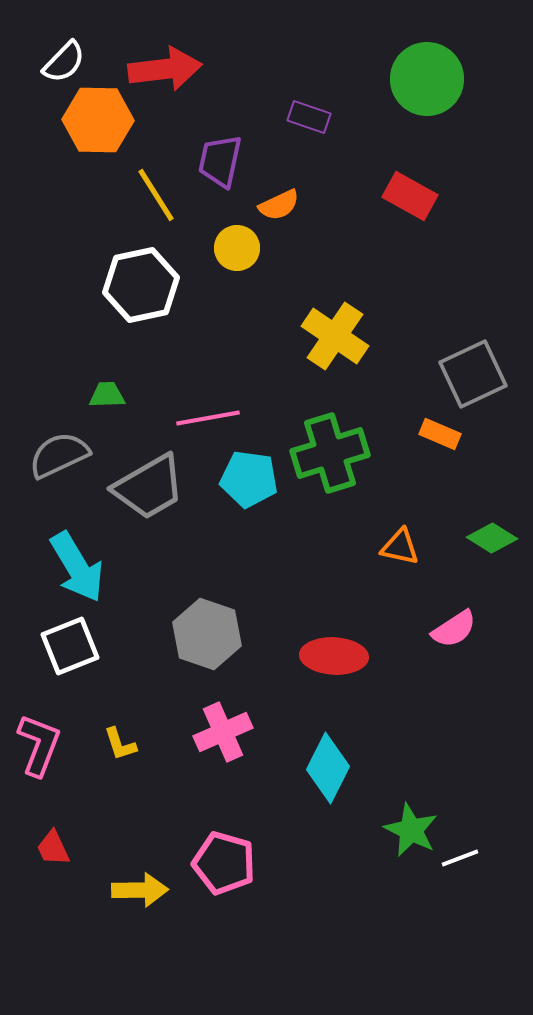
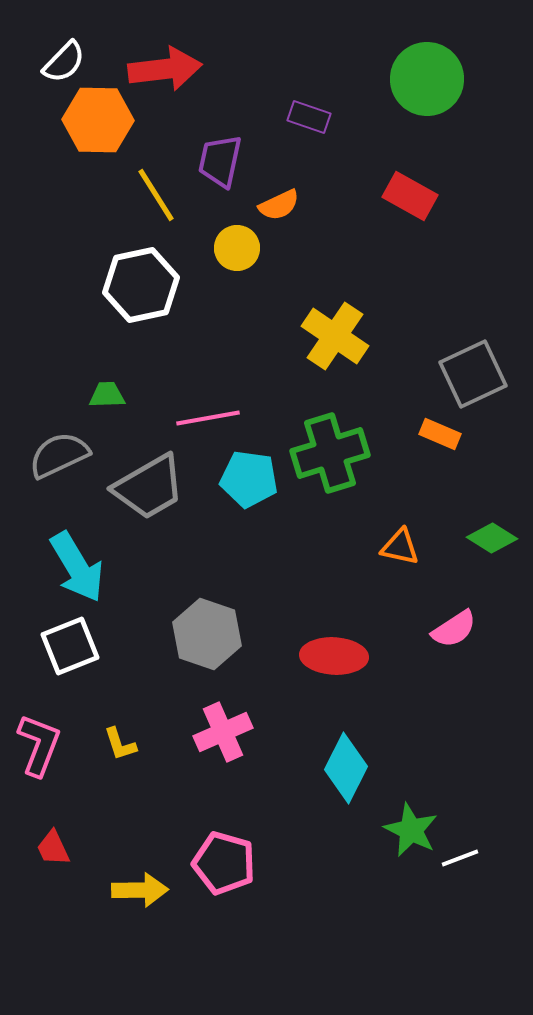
cyan diamond: moved 18 px right
